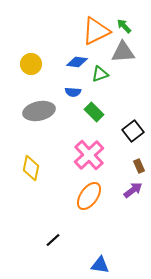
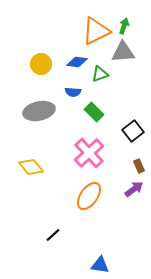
green arrow: rotated 63 degrees clockwise
yellow circle: moved 10 px right
pink cross: moved 2 px up
yellow diamond: moved 1 px up; rotated 50 degrees counterclockwise
purple arrow: moved 1 px right, 1 px up
black line: moved 5 px up
